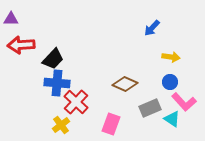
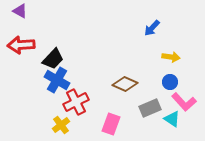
purple triangle: moved 9 px right, 8 px up; rotated 28 degrees clockwise
blue cross: moved 3 px up; rotated 25 degrees clockwise
red cross: rotated 20 degrees clockwise
